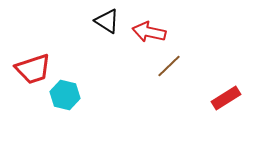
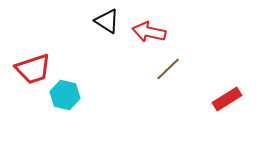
brown line: moved 1 px left, 3 px down
red rectangle: moved 1 px right, 1 px down
